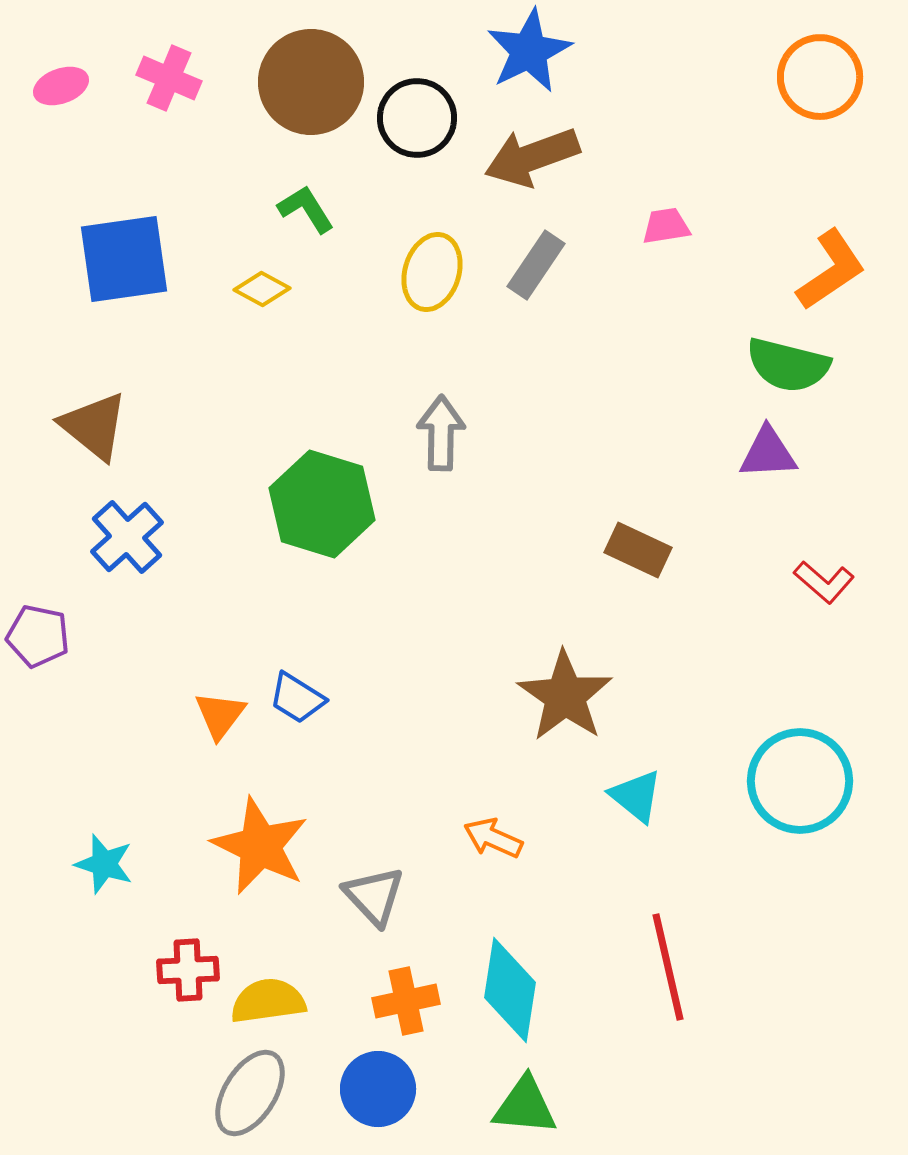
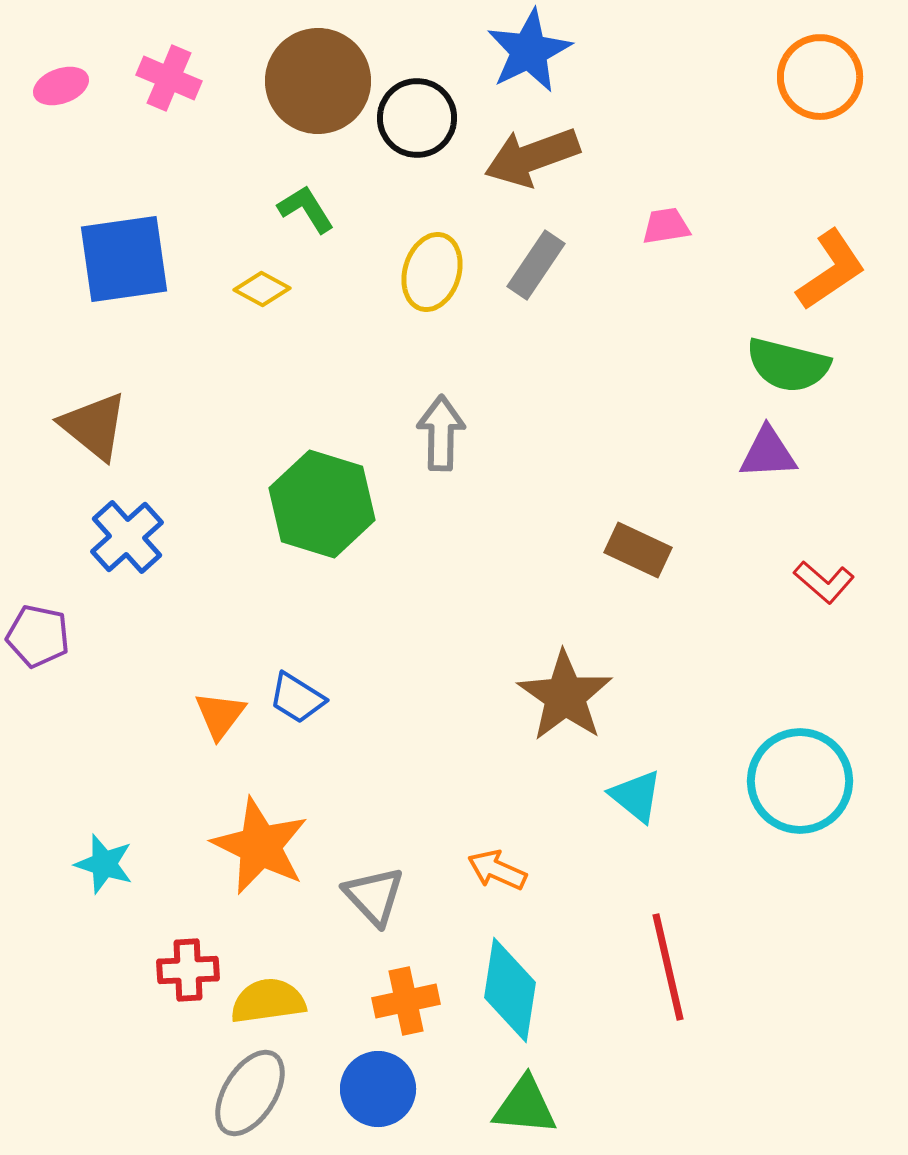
brown circle: moved 7 px right, 1 px up
orange arrow: moved 4 px right, 32 px down
